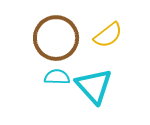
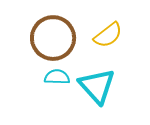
brown circle: moved 3 px left
cyan triangle: moved 3 px right
